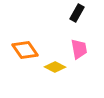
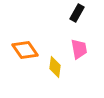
yellow diamond: rotated 70 degrees clockwise
